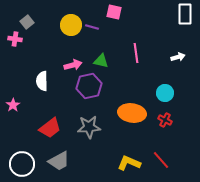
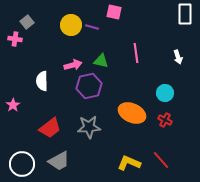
white arrow: rotated 88 degrees clockwise
orange ellipse: rotated 16 degrees clockwise
